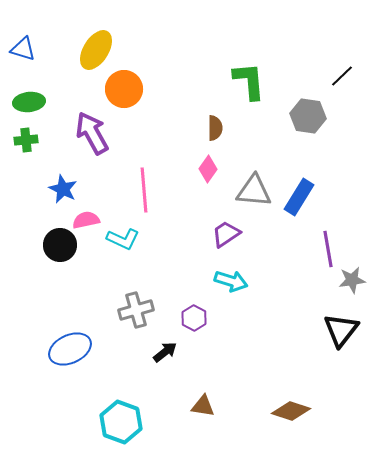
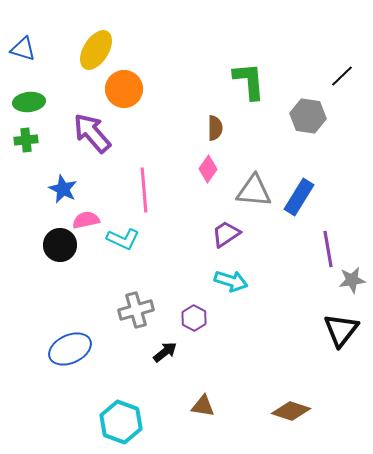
purple arrow: rotated 12 degrees counterclockwise
